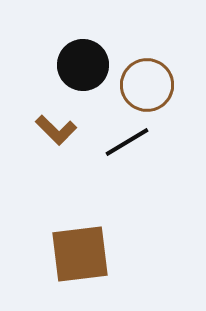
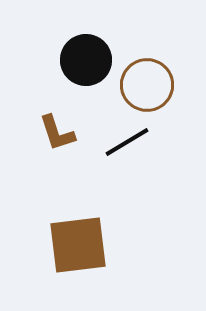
black circle: moved 3 px right, 5 px up
brown L-shape: moved 1 px right, 3 px down; rotated 27 degrees clockwise
brown square: moved 2 px left, 9 px up
